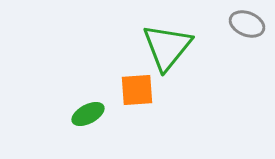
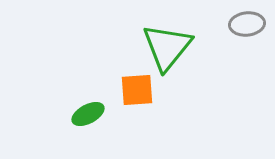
gray ellipse: rotated 28 degrees counterclockwise
